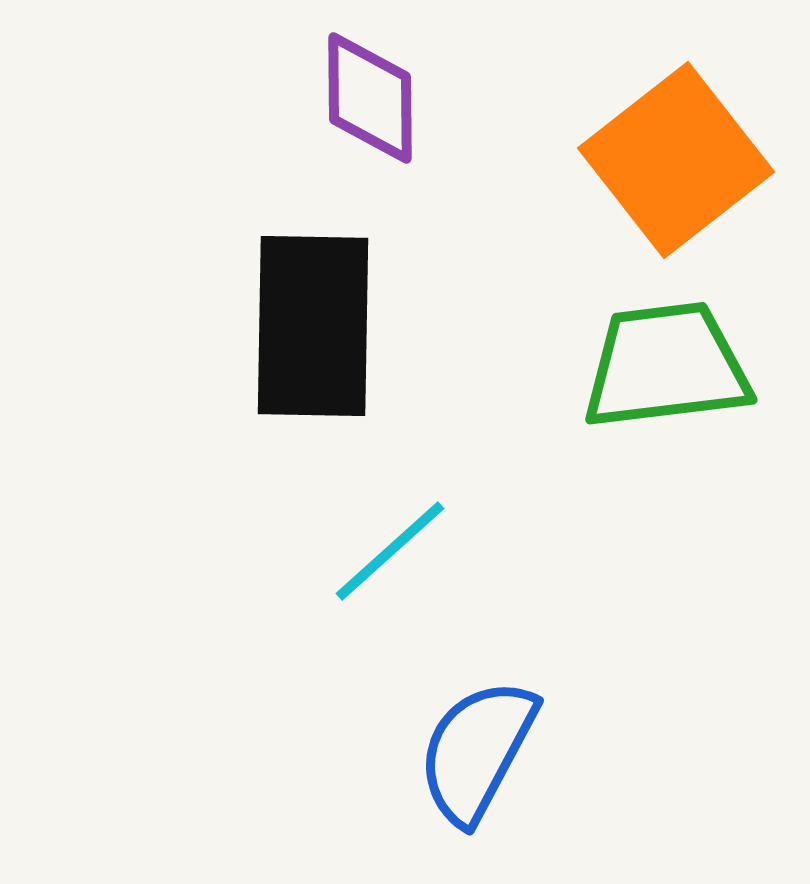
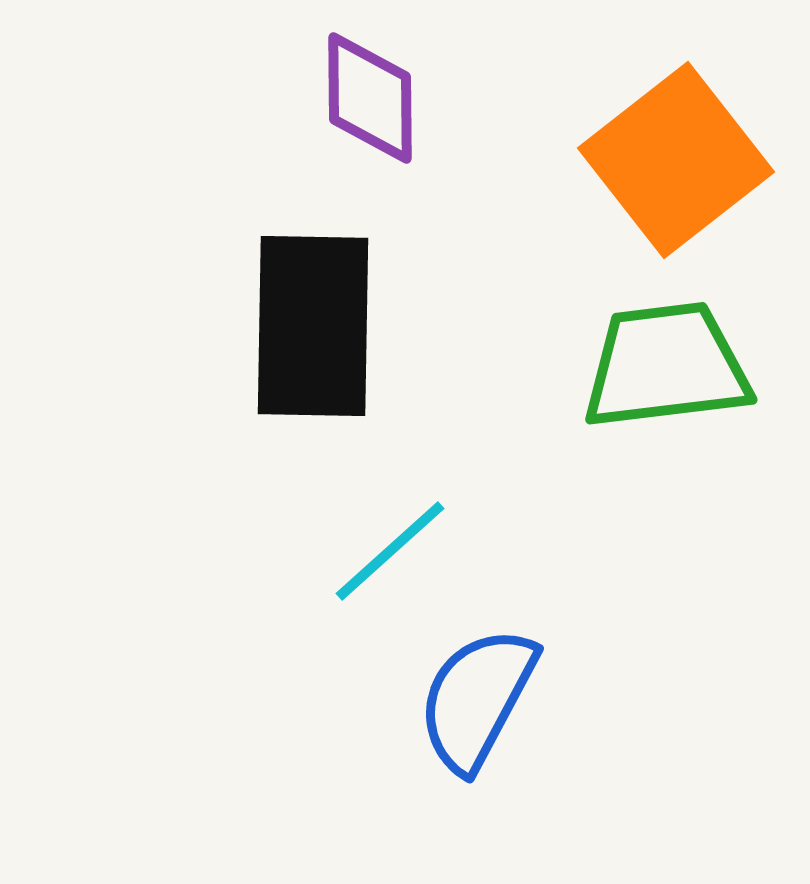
blue semicircle: moved 52 px up
